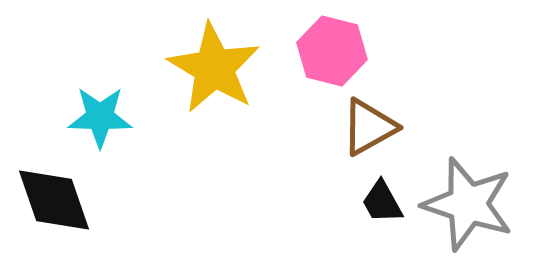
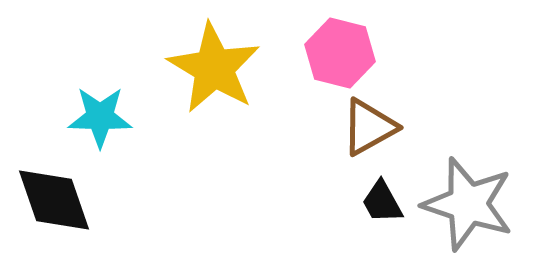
pink hexagon: moved 8 px right, 2 px down
